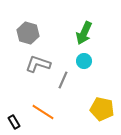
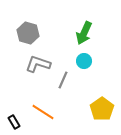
yellow pentagon: rotated 25 degrees clockwise
